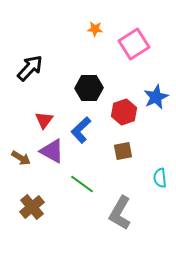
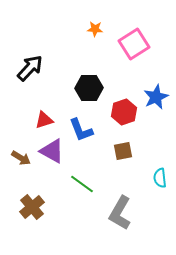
red triangle: rotated 36 degrees clockwise
blue L-shape: rotated 68 degrees counterclockwise
